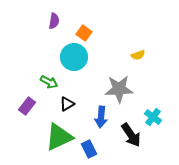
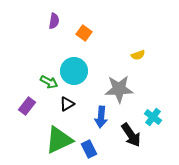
cyan circle: moved 14 px down
green triangle: moved 3 px down
